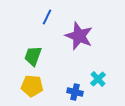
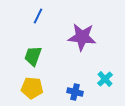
blue line: moved 9 px left, 1 px up
purple star: moved 3 px right, 1 px down; rotated 16 degrees counterclockwise
cyan cross: moved 7 px right
yellow pentagon: moved 2 px down
